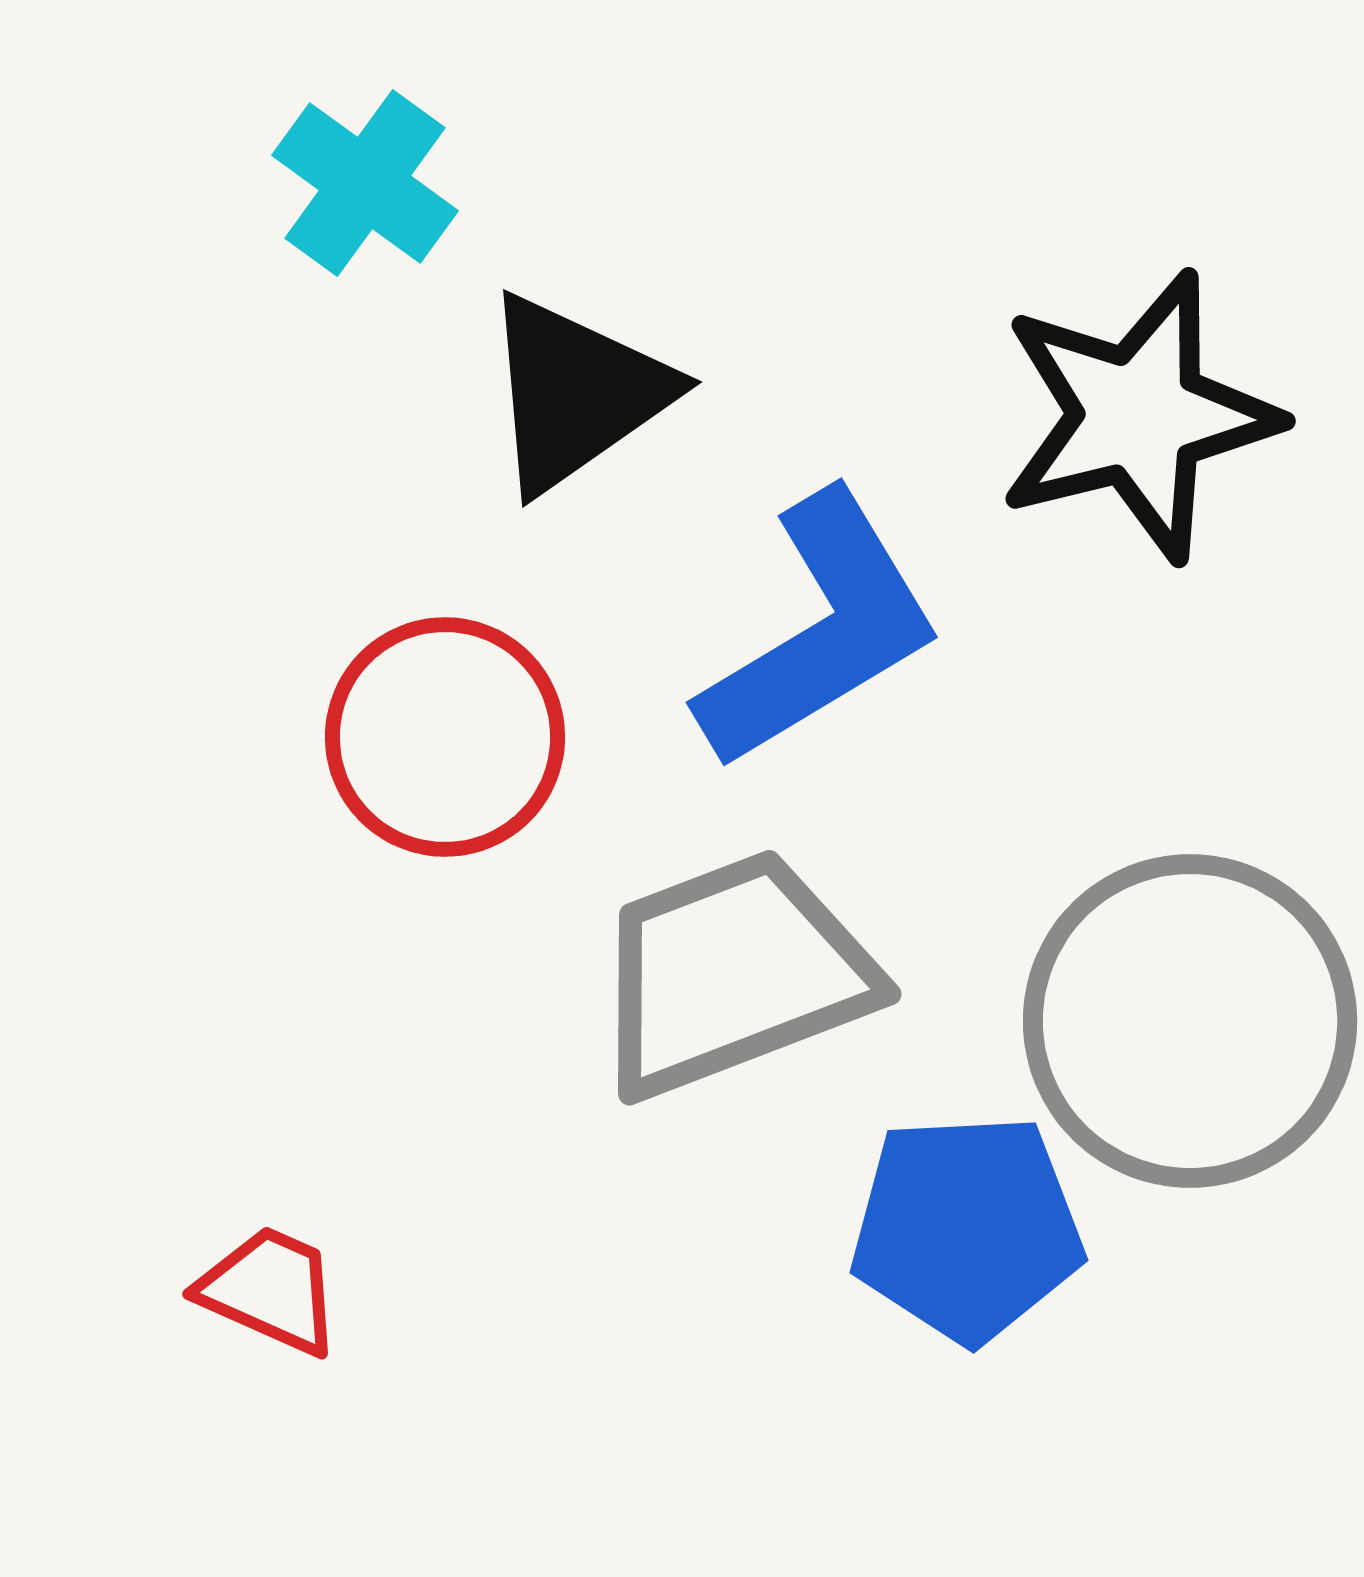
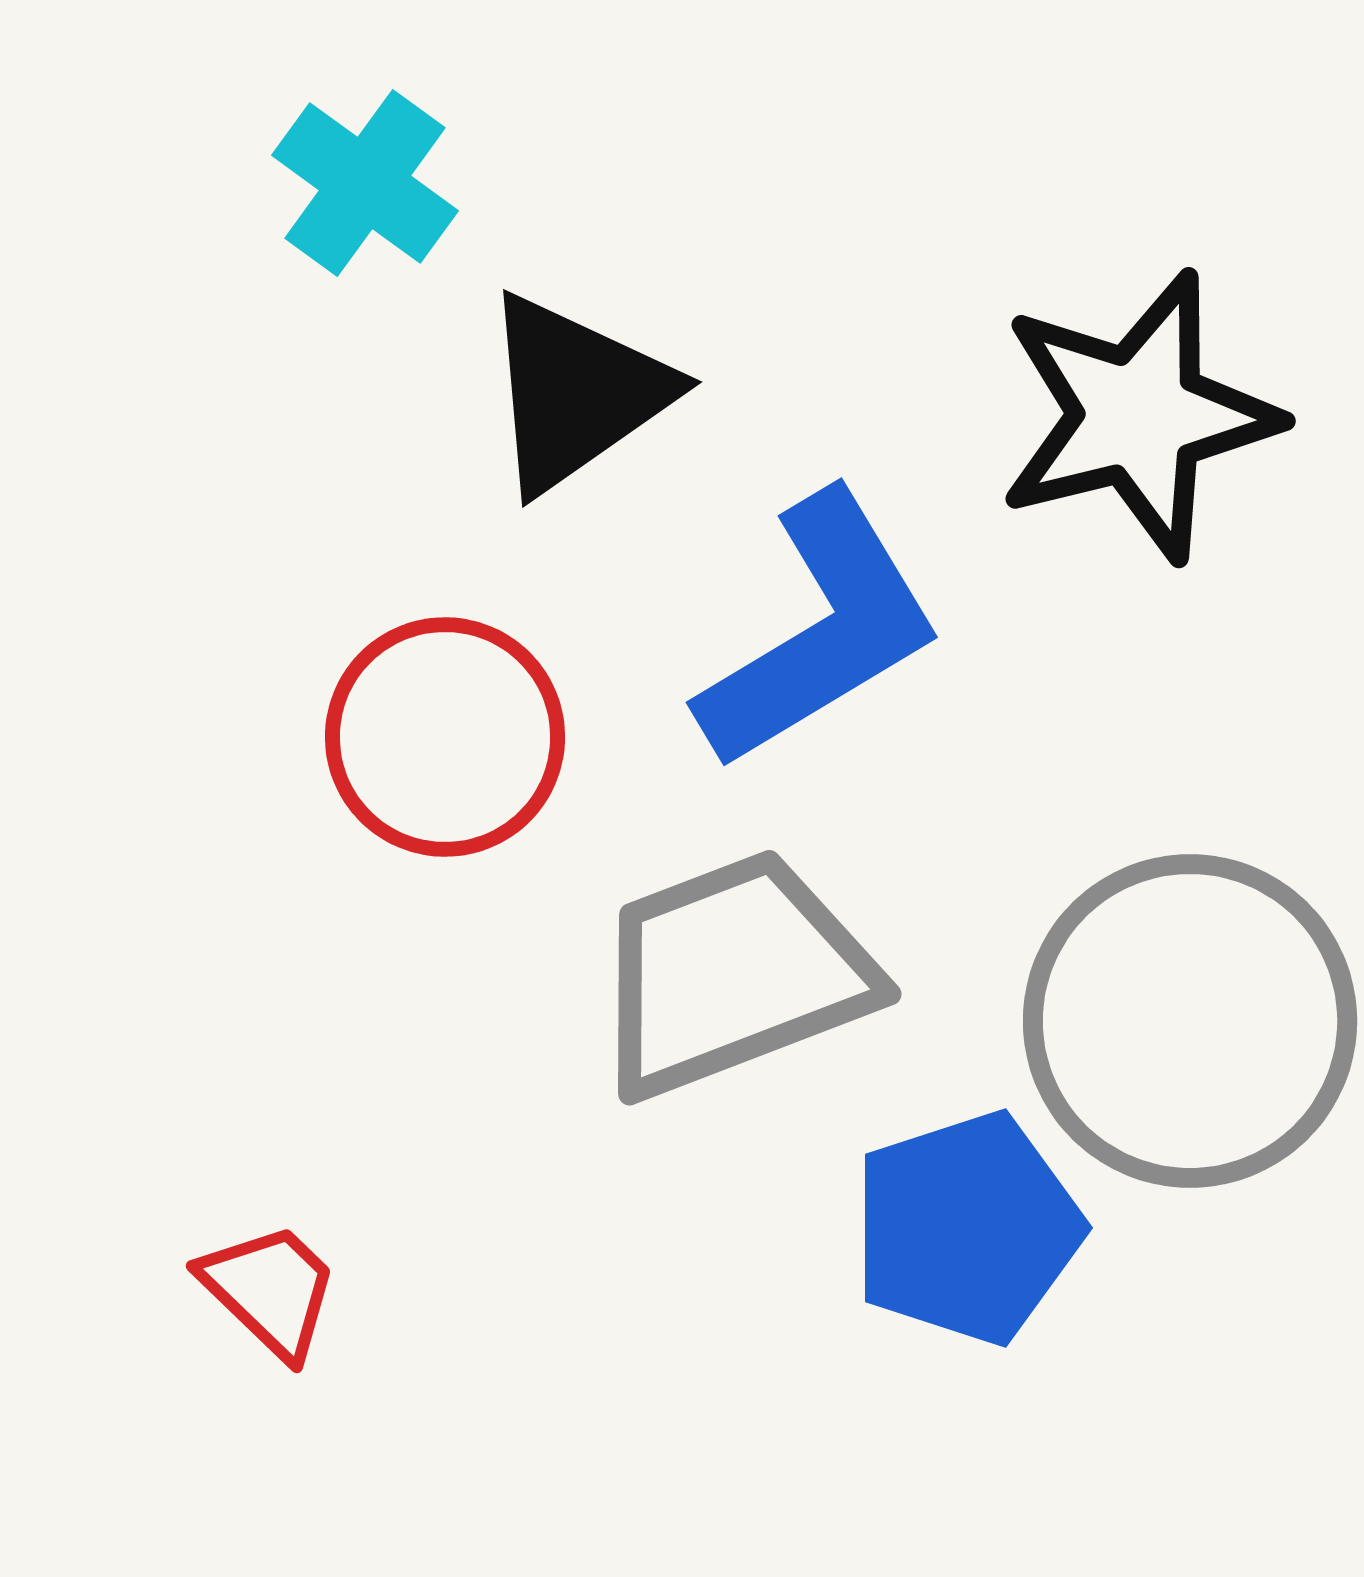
blue pentagon: rotated 15 degrees counterclockwise
red trapezoid: rotated 20 degrees clockwise
